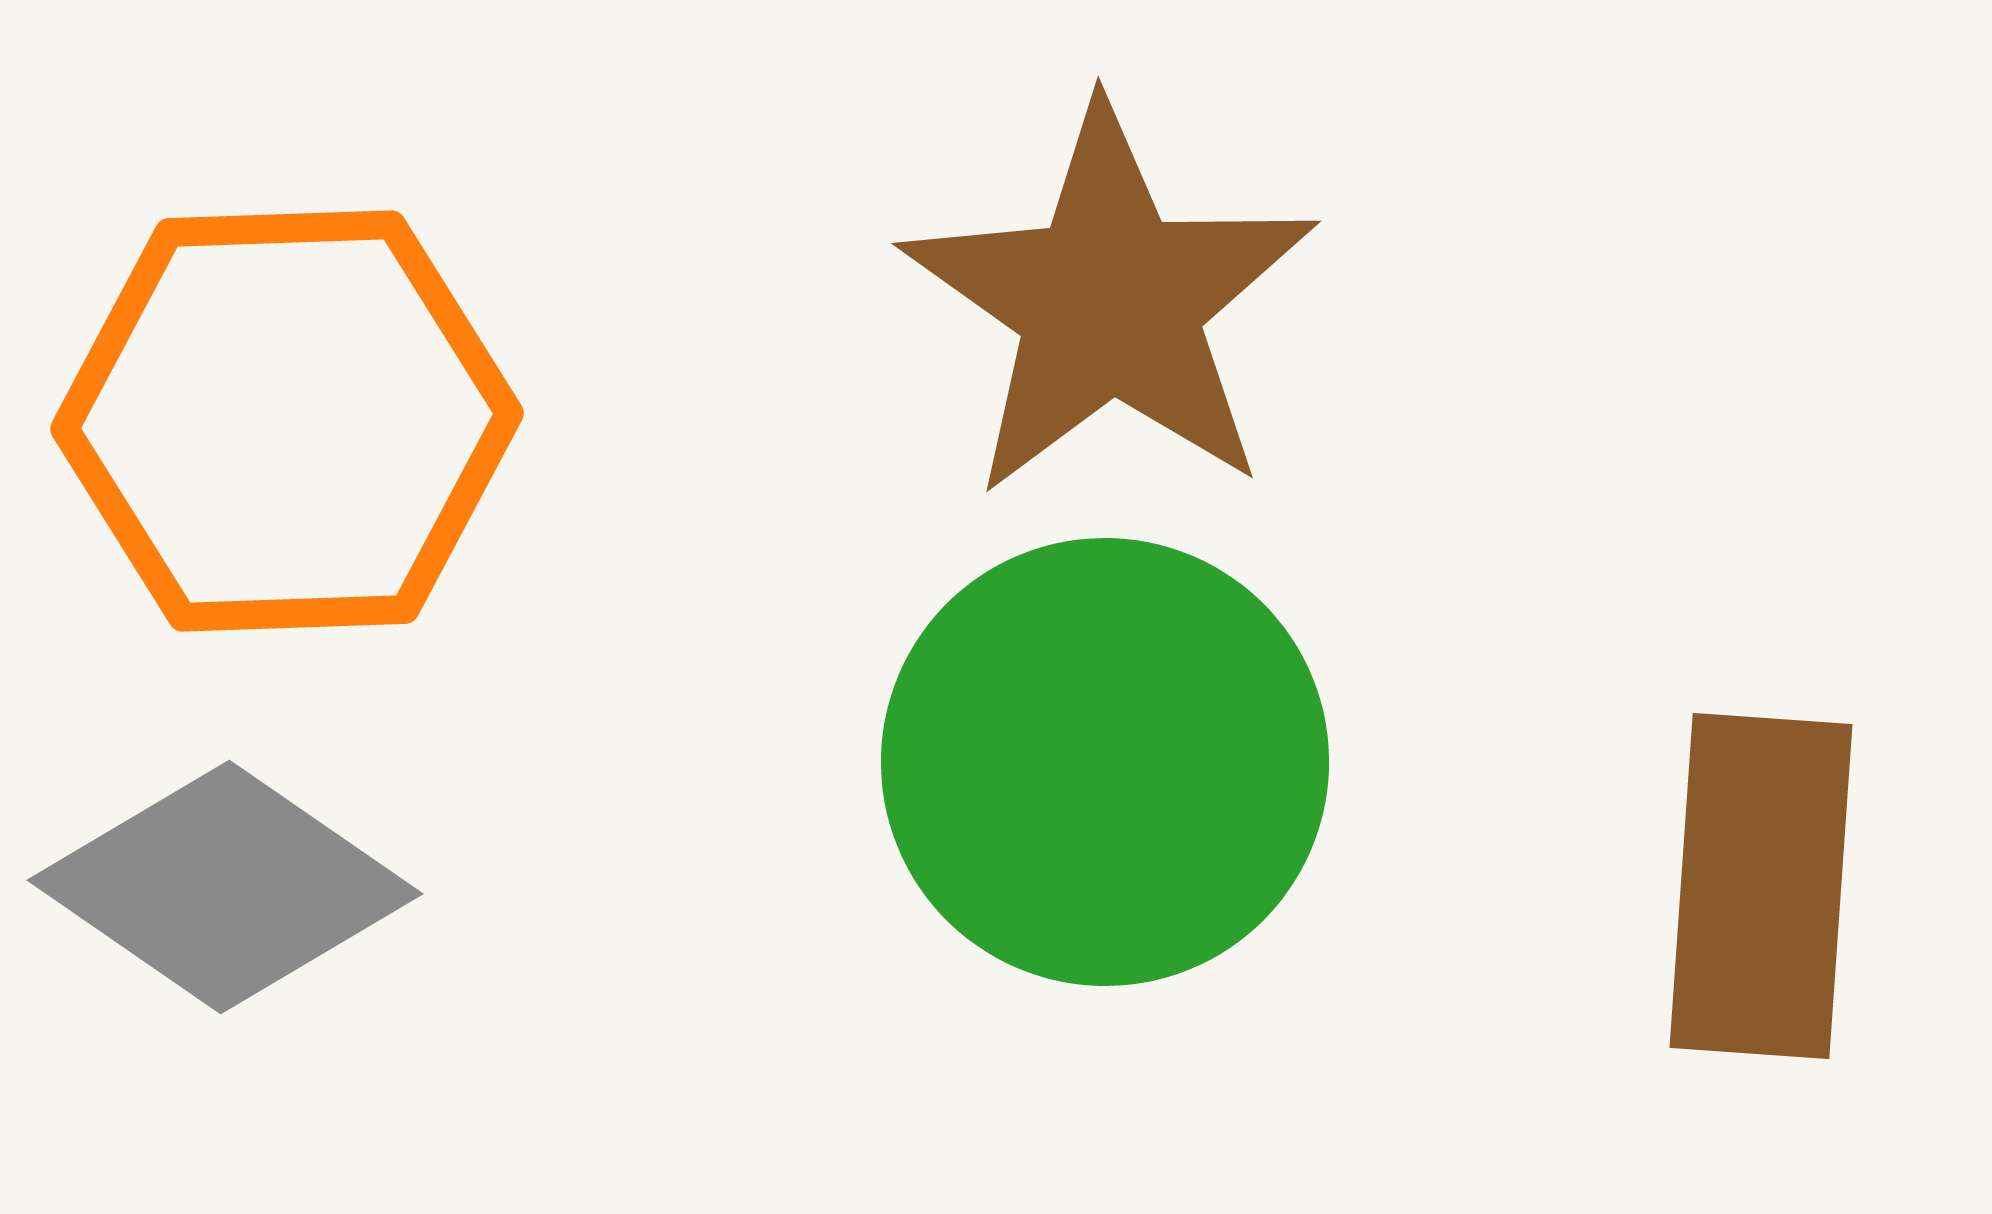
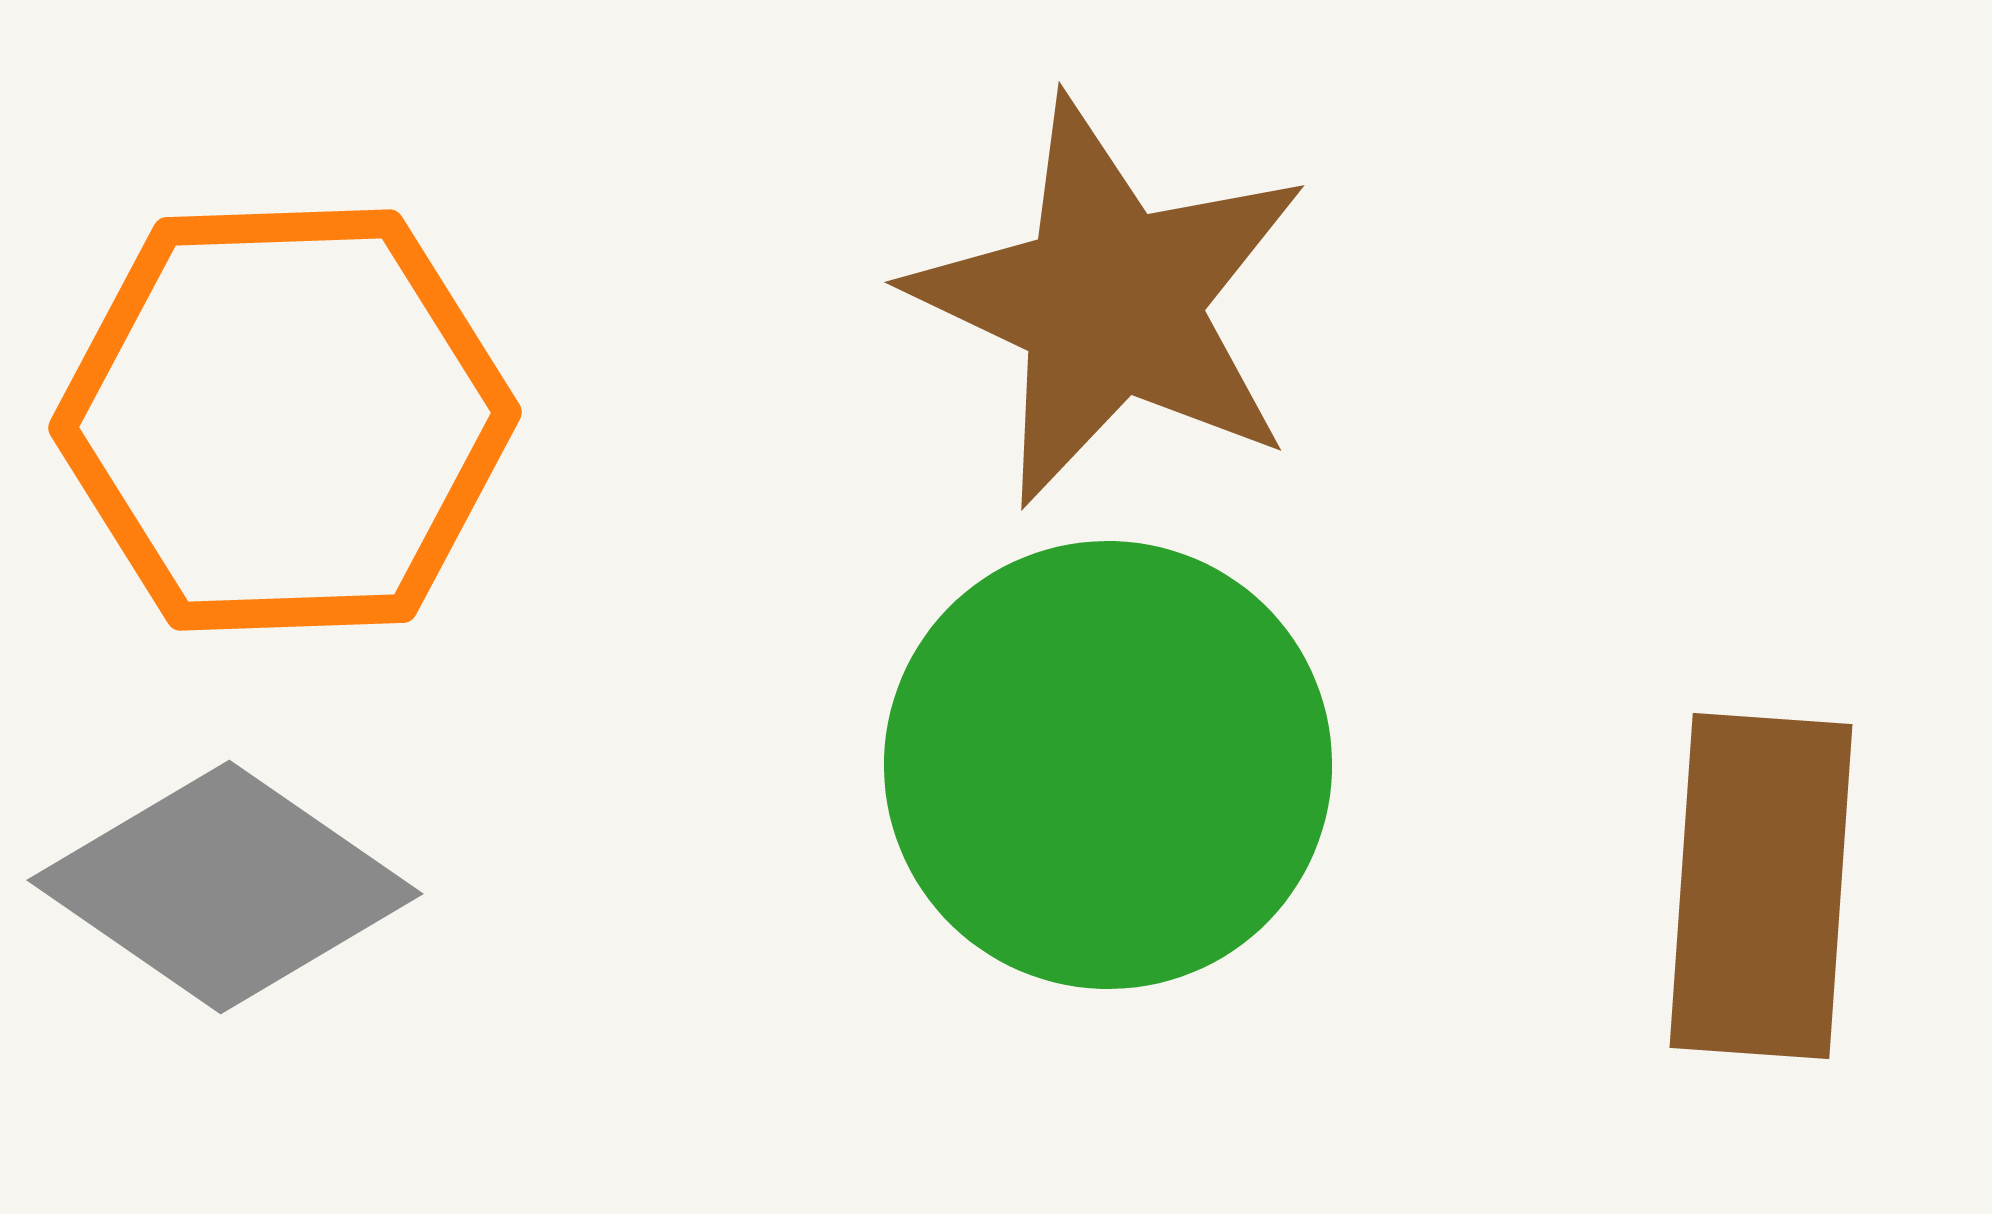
brown star: rotated 10 degrees counterclockwise
orange hexagon: moved 2 px left, 1 px up
green circle: moved 3 px right, 3 px down
